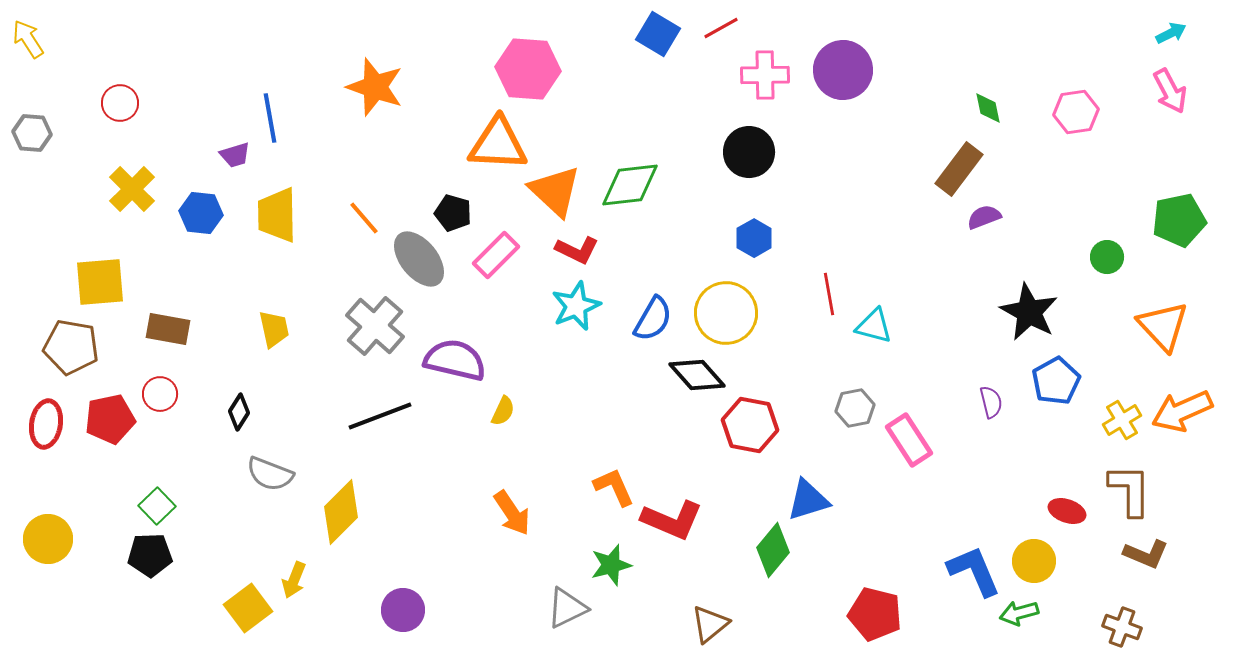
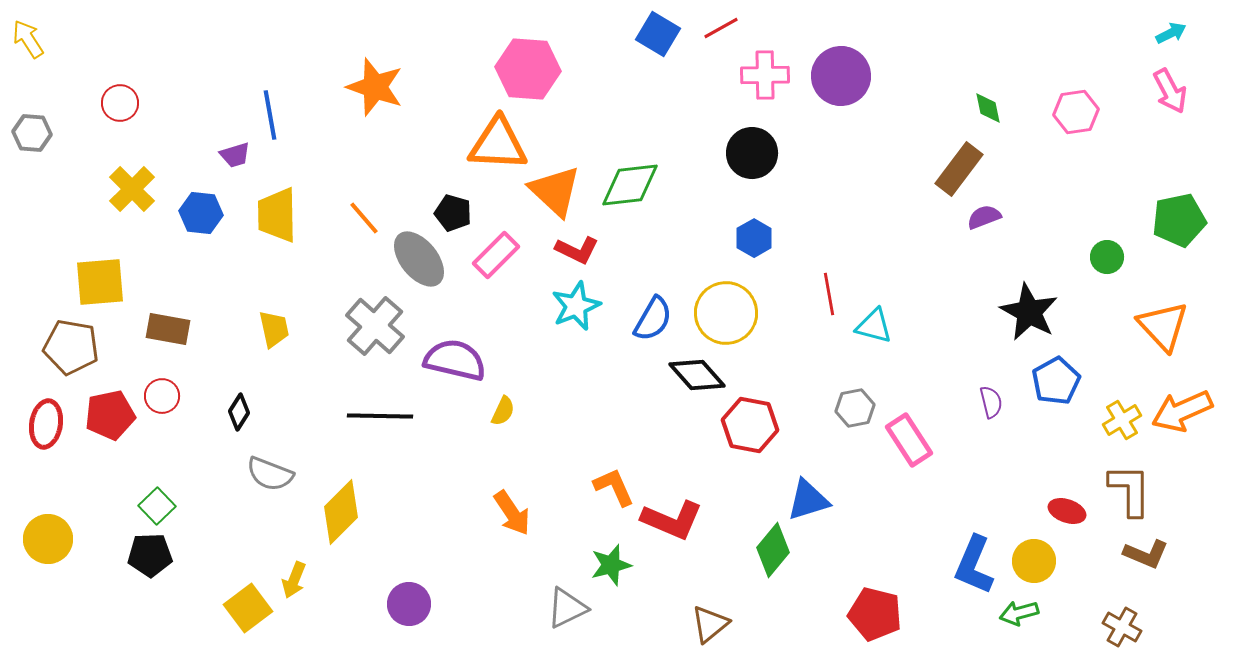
purple circle at (843, 70): moved 2 px left, 6 px down
blue line at (270, 118): moved 3 px up
black circle at (749, 152): moved 3 px right, 1 px down
red circle at (160, 394): moved 2 px right, 2 px down
black line at (380, 416): rotated 22 degrees clockwise
red pentagon at (110, 419): moved 4 px up
blue L-shape at (974, 571): moved 6 px up; rotated 134 degrees counterclockwise
purple circle at (403, 610): moved 6 px right, 6 px up
brown cross at (1122, 627): rotated 9 degrees clockwise
